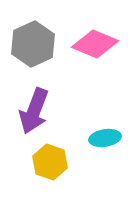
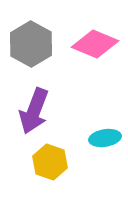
gray hexagon: moved 2 px left; rotated 6 degrees counterclockwise
